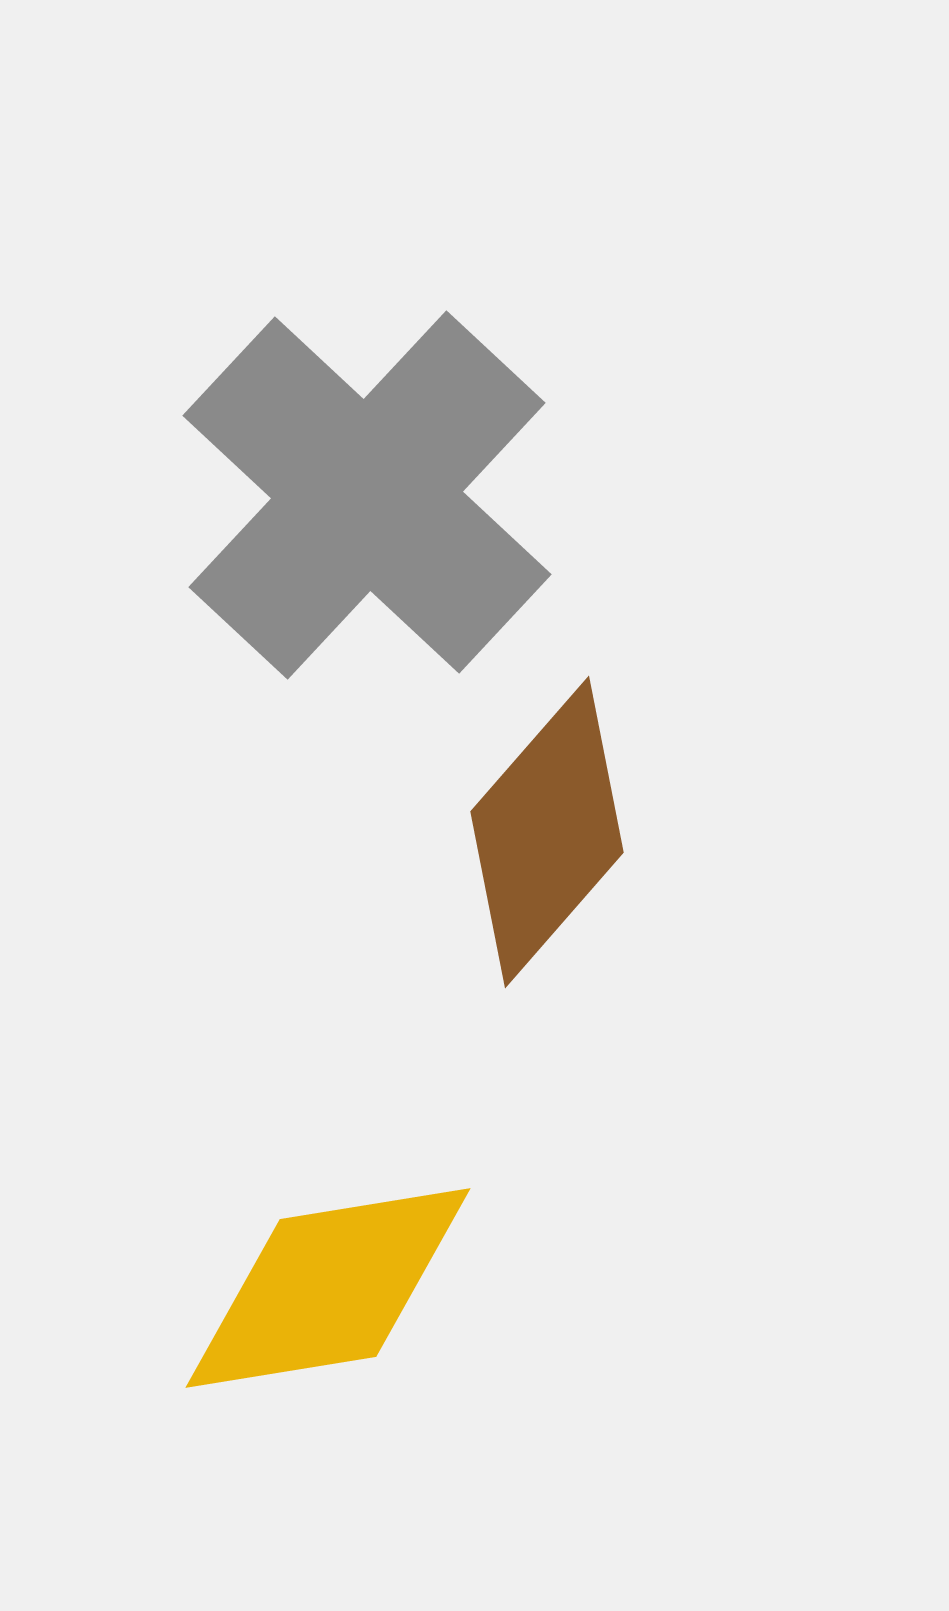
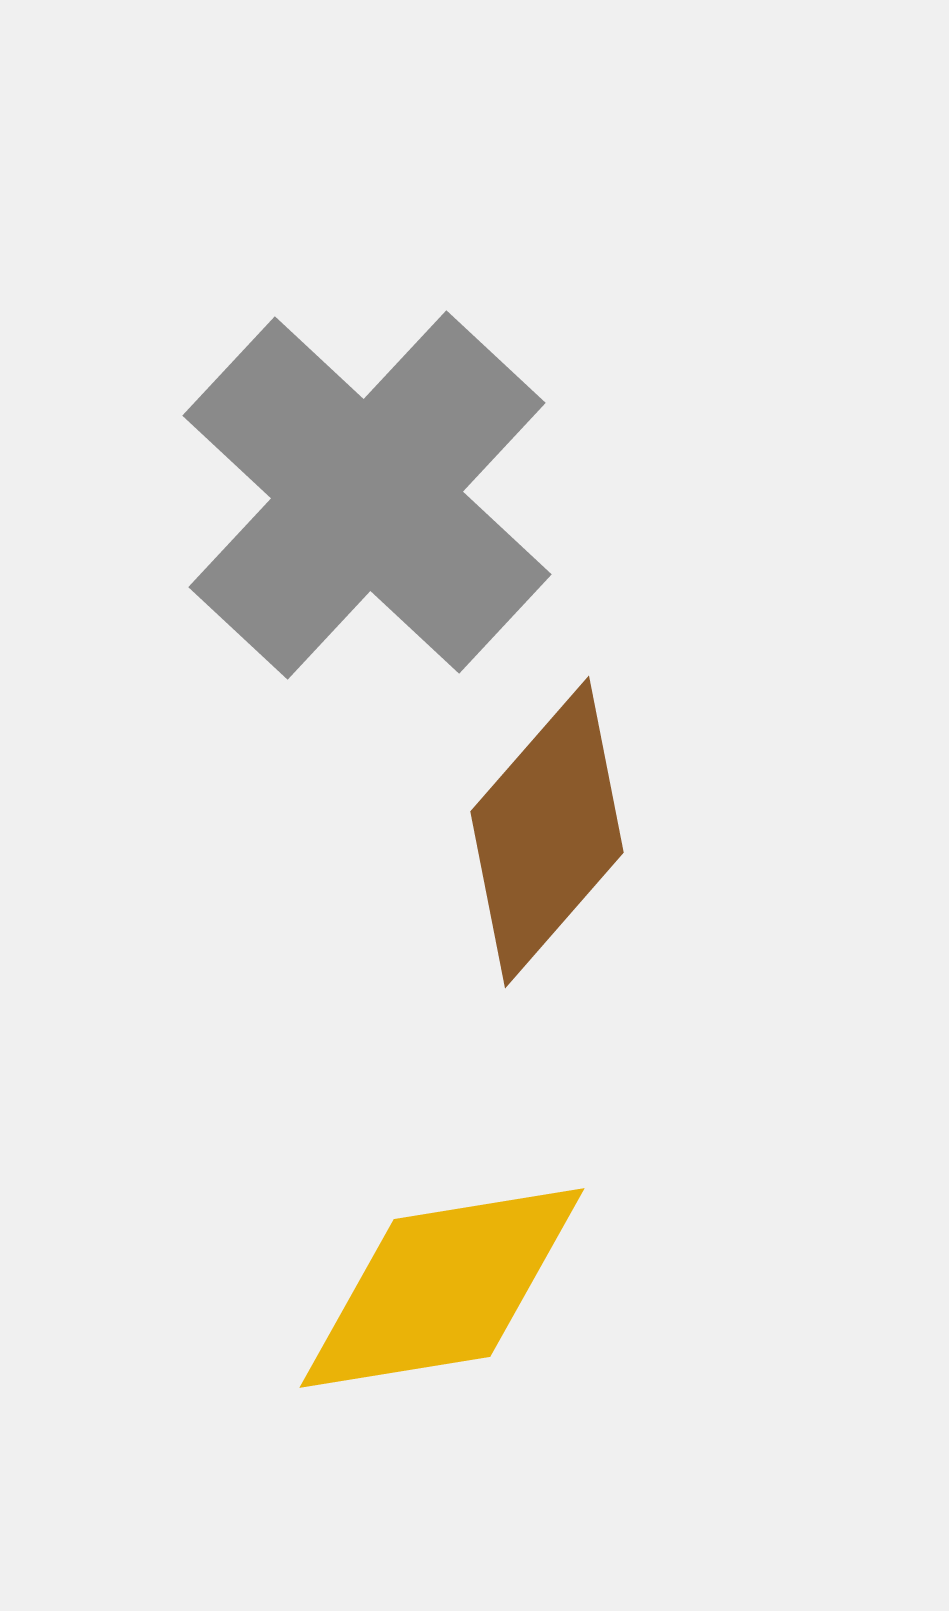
yellow diamond: moved 114 px right
